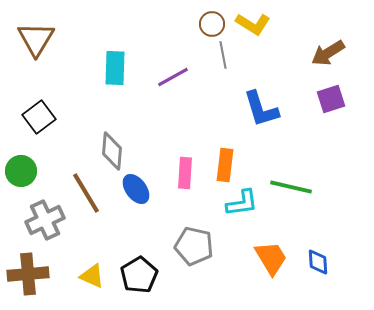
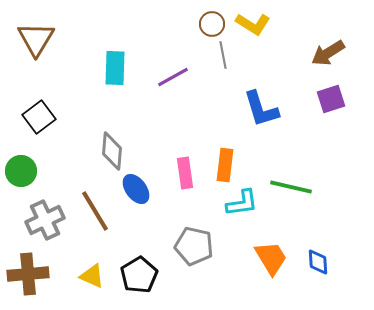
pink rectangle: rotated 12 degrees counterclockwise
brown line: moved 9 px right, 18 px down
